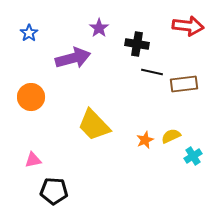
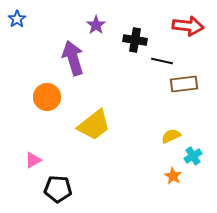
purple star: moved 3 px left, 3 px up
blue star: moved 12 px left, 14 px up
black cross: moved 2 px left, 4 px up
purple arrow: rotated 92 degrees counterclockwise
black line: moved 10 px right, 11 px up
orange circle: moved 16 px right
yellow trapezoid: rotated 84 degrees counterclockwise
orange star: moved 28 px right, 36 px down; rotated 18 degrees counterclockwise
pink triangle: rotated 18 degrees counterclockwise
black pentagon: moved 4 px right, 2 px up
